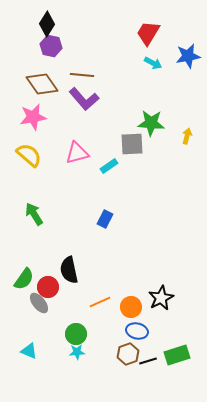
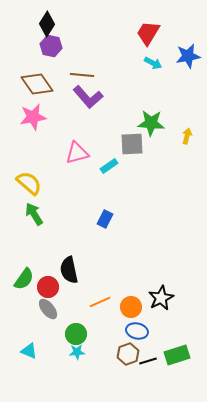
brown diamond: moved 5 px left
purple L-shape: moved 4 px right, 2 px up
yellow semicircle: moved 28 px down
gray ellipse: moved 9 px right, 6 px down
